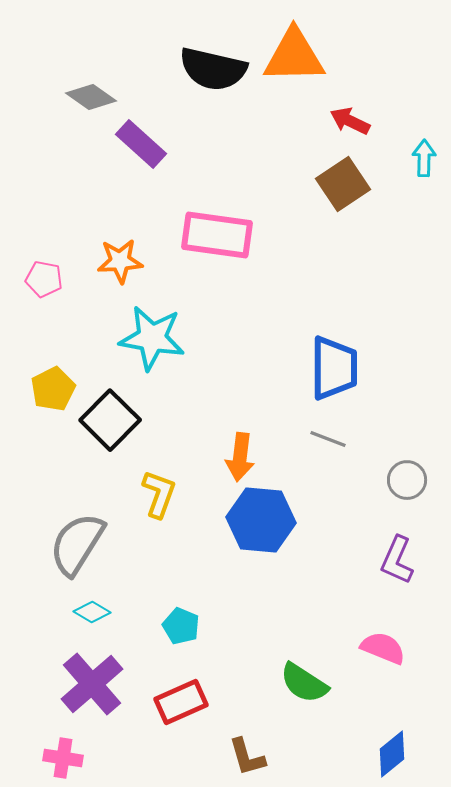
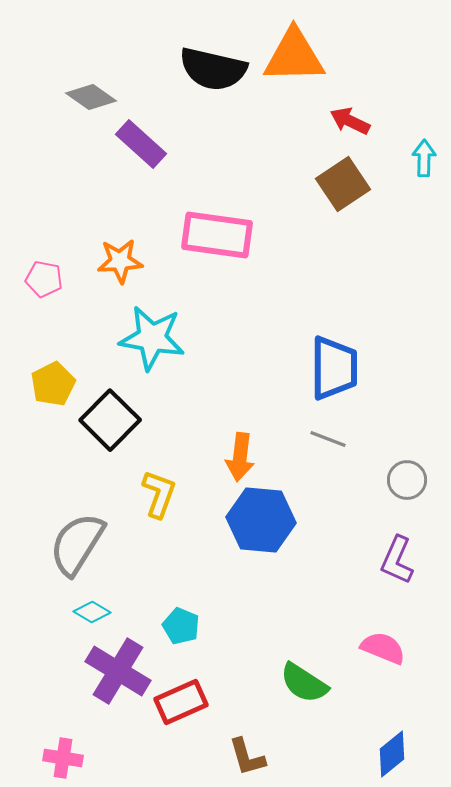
yellow pentagon: moved 5 px up
purple cross: moved 26 px right, 13 px up; rotated 18 degrees counterclockwise
